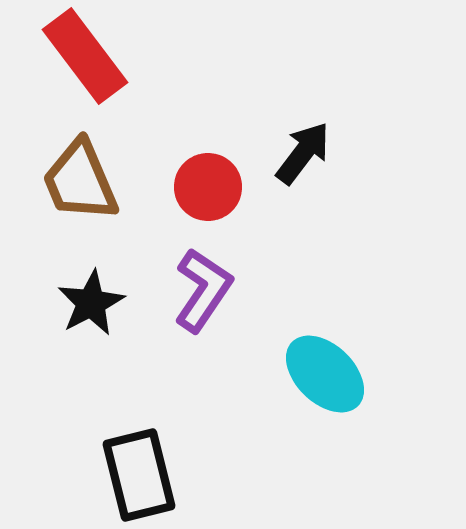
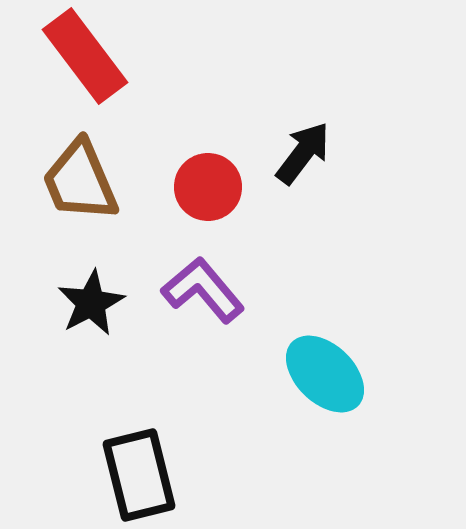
purple L-shape: rotated 74 degrees counterclockwise
